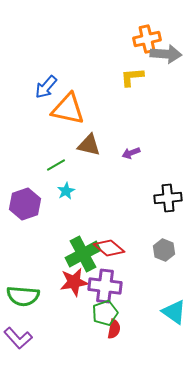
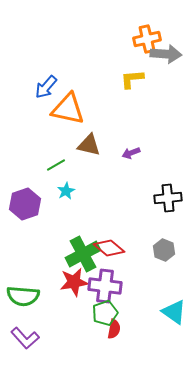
yellow L-shape: moved 2 px down
purple L-shape: moved 7 px right
